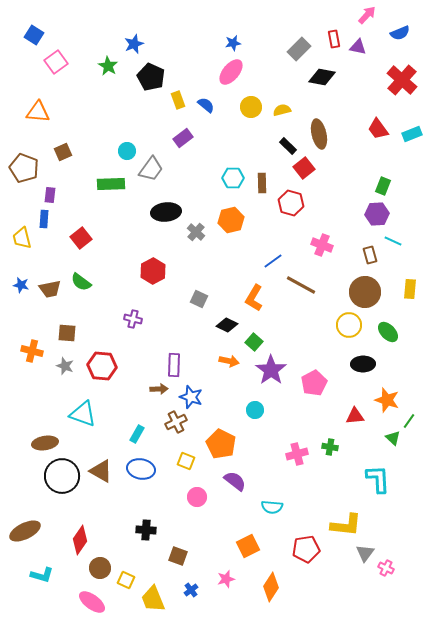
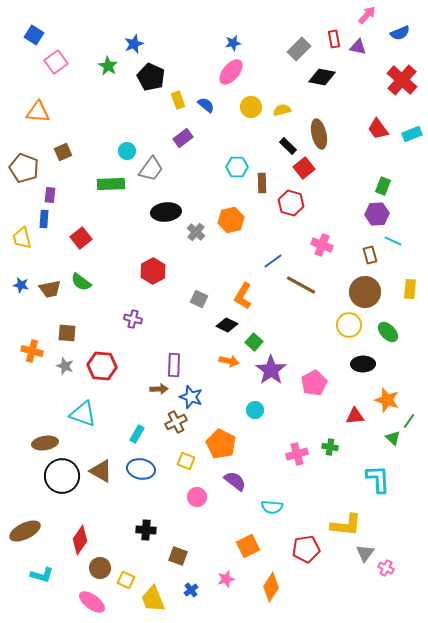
cyan hexagon at (233, 178): moved 4 px right, 11 px up
orange L-shape at (254, 298): moved 11 px left, 2 px up
